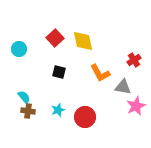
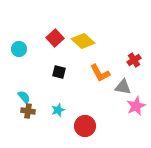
yellow diamond: rotated 35 degrees counterclockwise
red circle: moved 9 px down
